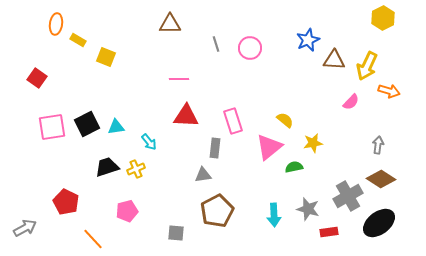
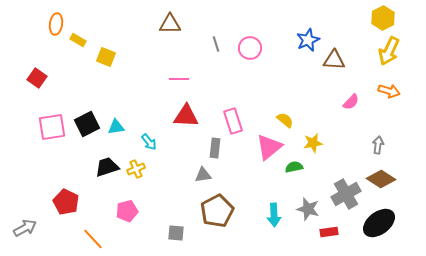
yellow arrow at (367, 66): moved 22 px right, 15 px up
gray cross at (348, 196): moved 2 px left, 2 px up
